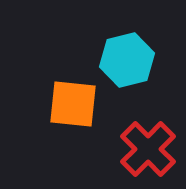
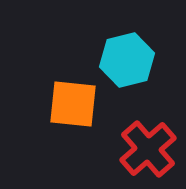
red cross: rotated 4 degrees clockwise
